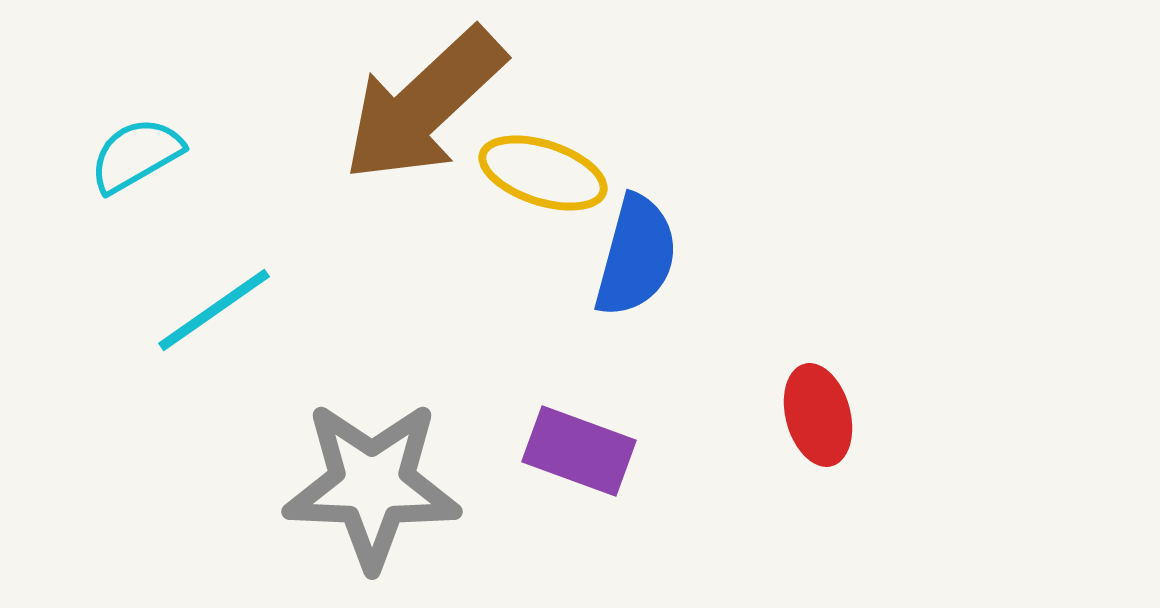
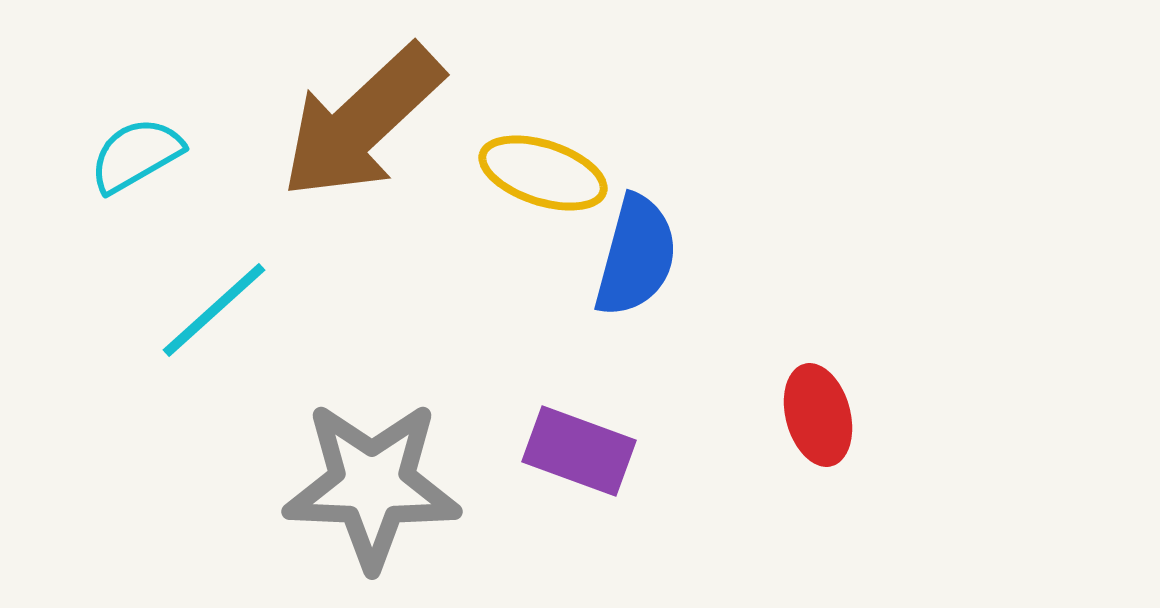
brown arrow: moved 62 px left, 17 px down
cyan line: rotated 7 degrees counterclockwise
